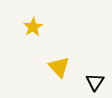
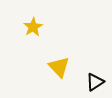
black triangle: rotated 24 degrees clockwise
